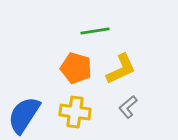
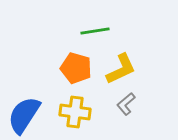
gray L-shape: moved 2 px left, 3 px up
